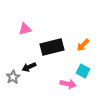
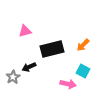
pink triangle: moved 2 px down
black rectangle: moved 2 px down
